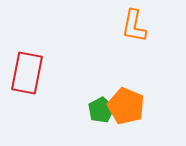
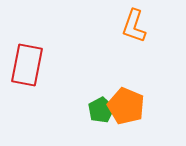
orange L-shape: rotated 8 degrees clockwise
red rectangle: moved 8 px up
